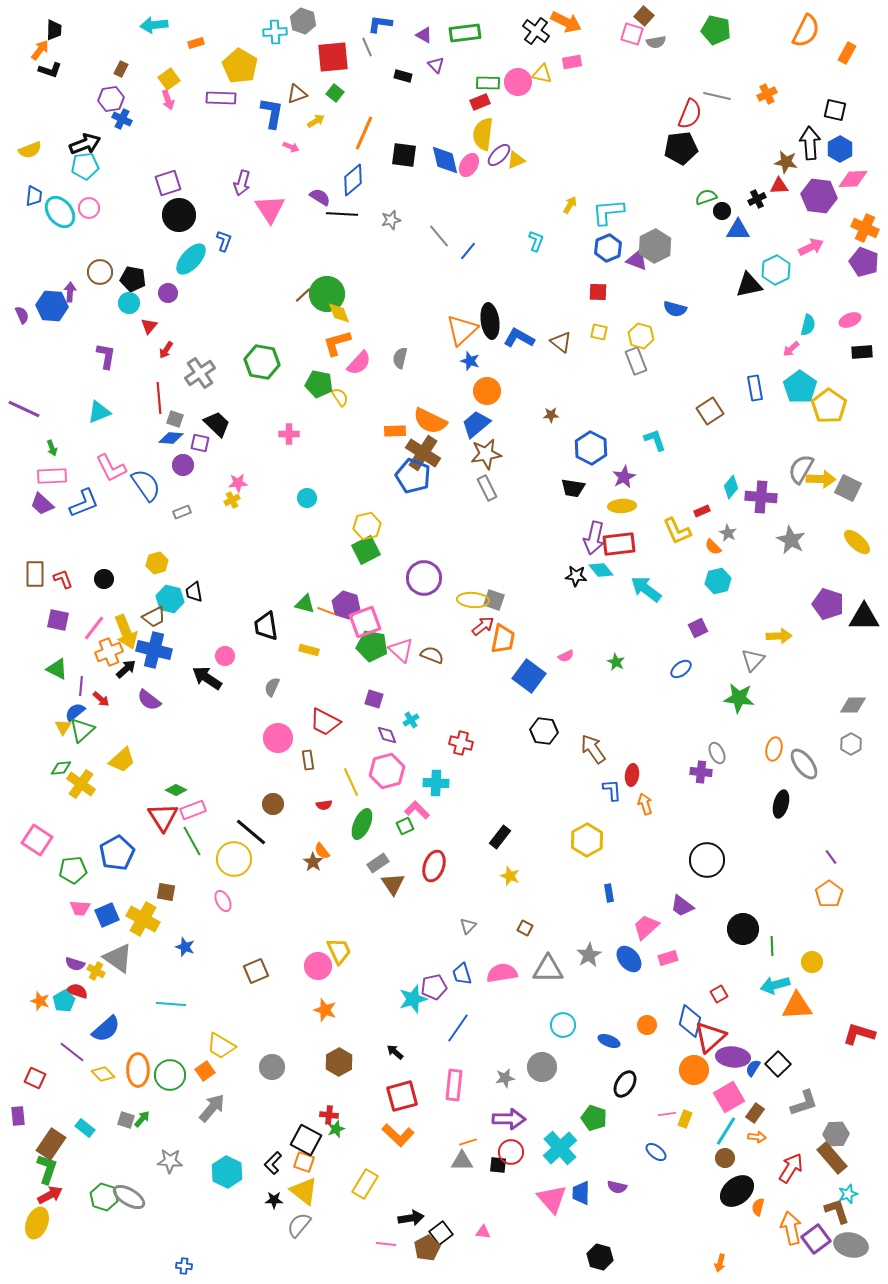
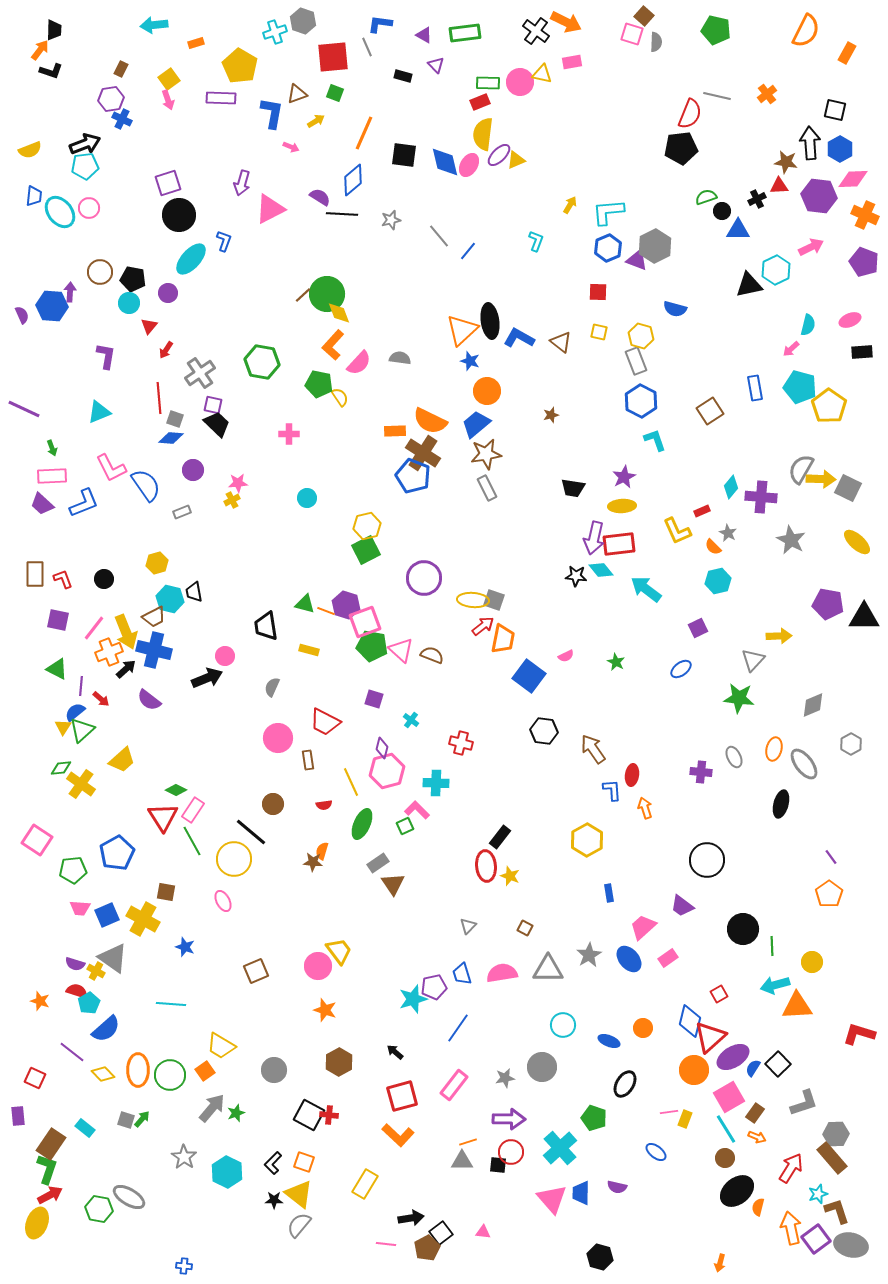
cyan cross at (275, 32): rotated 15 degrees counterclockwise
gray semicircle at (656, 42): rotated 78 degrees counterclockwise
black L-shape at (50, 70): moved 1 px right, 1 px down
pink circle at (518, 82): moved 2 px right
green square at (335, 93): rotated 18 degrees counterclockwise
orange cross at (767, 94): rotated 12 degrees counterclockwise
blue diamond at (445, 160): moved 2 px down
pink triangle at (270, 209): rotated 36 degrees clockwise
orange cross at (865, 228): moved 13 px up
orange L-shape at (337, 343): moved 4 px left, 2 px down; rotated 32 degrees counterclockwise
gray semicircle at (400, 358): rotated 85 degrees clockwise
cyan pentagon at (800, 387): rotated 20 degrees counterclockwise
brown star at (551, 415): rotated 14 degrees counterclockwise
purple square at (200, 443): moved 13 px right, 38 px up
blue hexagon at (591, 448): moved 50 px right, 47 px up
purple circle at (183, 465): moved 10 px right, 5 px down
purple pentagon at (828, 604): rotated 8 degrees counterclockwise
black arrow at (207, 678): rotated 124 degrees clockwise
gray diamond at (853, 705): moved 40 px left; rotated 24 degrees counterclockwise
cyan cross at (411, 720): rotated 21 degrees counterclockwise
purple diamond at (387, 735): moved 5 px left, 13 px down; rotated 35 degrees clockwise
gray ellipse at (717, 753): moved 17 px right, 4 px down
orange arrow at (645, 804): moved 4 px down
pink rectangle at (193, 810): rotated 35 degrees counterclockwise
orange semicircle at (322, 851): rotated 54 degrees clockwise
brown star at (313, 862): rotated 30 degrees counterclockwise
red ellipse at (434, 866): moved 52 px right; rotated 24 degrees counterclockwise
pink trapezoid at (646, 927): moved 3 px left
yellow trapezoid at (339, 951): rotated 12 degrees counterclockwise
gray triangle at (118, 958): moved 5 px left
pink rectangle at (668, 958): rotated 18 degrees counterclockwise
cyan pentagon at (64, 1001): moved 25 px right, 2 px down
orange circle at (647, 1025): moved 4 px left, 3 px down
purple ellipse at (733, 1057): rotated 36 degrees counterclockwise
gray circle at (272, 1067): moved 2 px right, 3 px down
pink rectangle at (454, 1085): rotated 32 degrees clockwise
pink line at (667, 1114): moved 2 px right, 2 px up
green star at (336, 1129): moved 100 px left, 16 px up
cyan line at (726, 1131): moved 2 px up; rotated 64 degrees counterclockwise
orange arrow at (757, 1137): rotated 18 degrees clockwise
black square at (306, 1140): moved 3 px right, 25 px up
gray star at (170, 1161): moved 14 px right, 4 px up; rotated 30 degrees clockwise
yellow triangle at (304, 1191): moved 5 px left, 3 px down
cyan star at (848, 1194): moved 30 px left
green hexagon at (104, 1197): moved 5 px left, 12 px down; rotated 8 degrees counterclockwise
